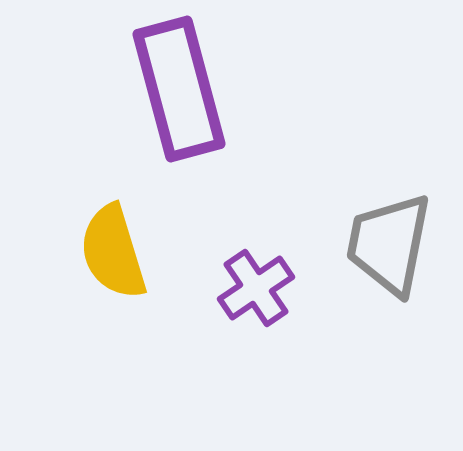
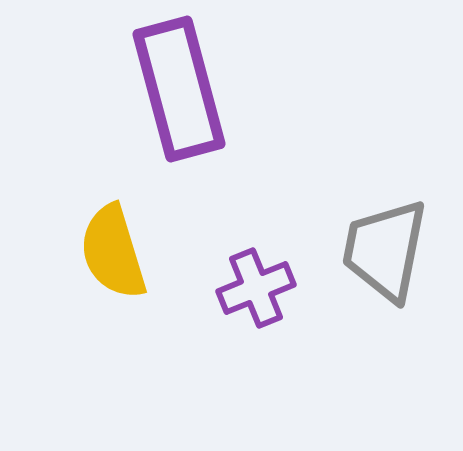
gray trapezoid: moved 4 px left, 6 px down
purple cross: rotated 12 degrees clockwise
